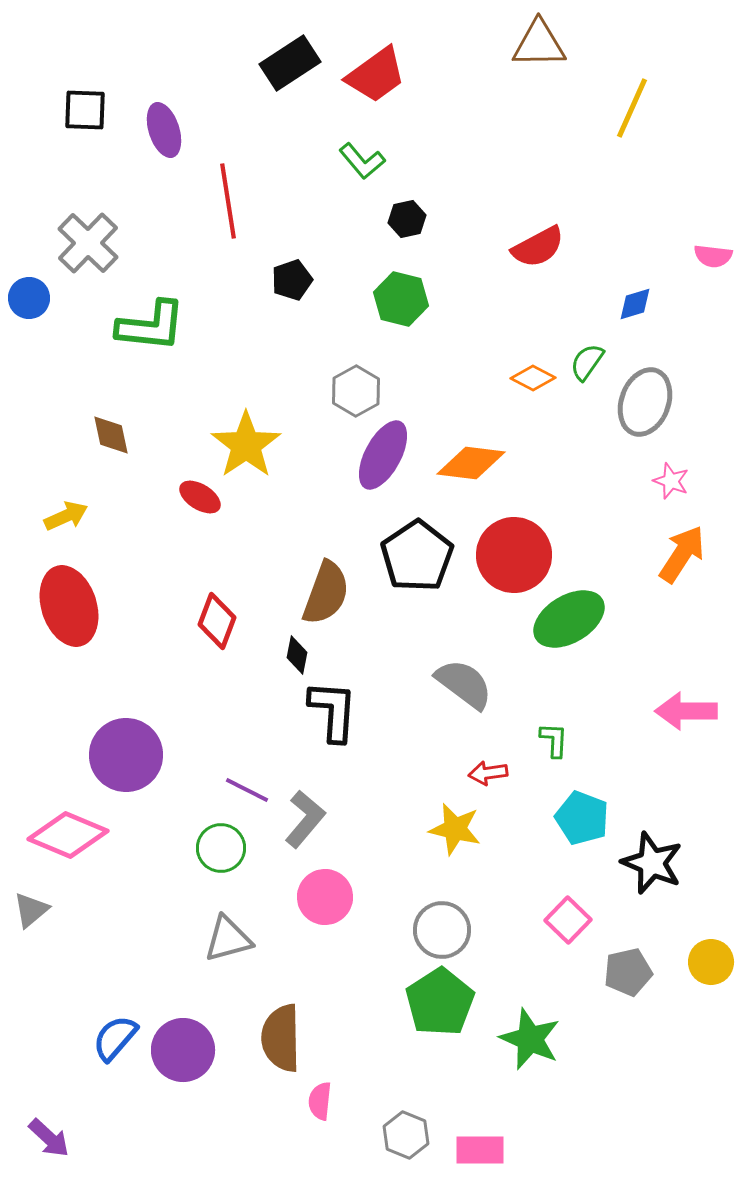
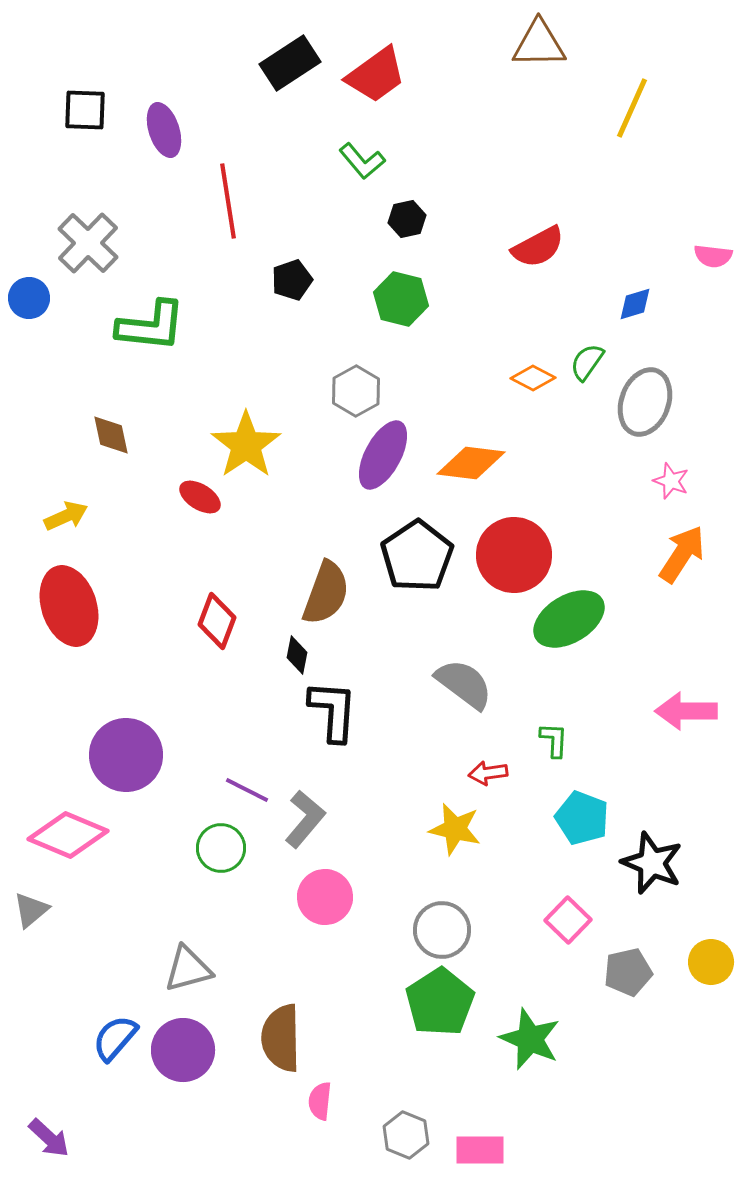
gray triangle at (228, 939): moved 40 px left, 30 px down
